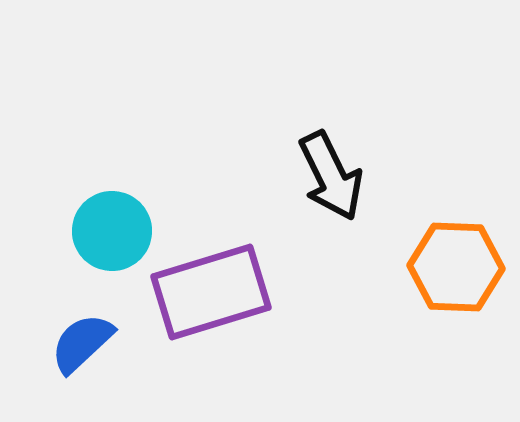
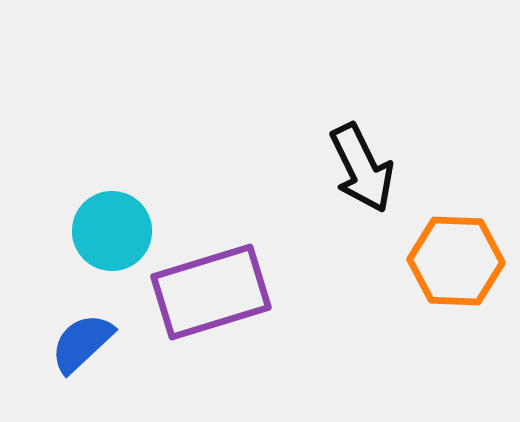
black arrow: moved 31 px right, 8 px up
orange hexagon: moved 6 px up
